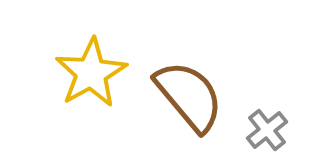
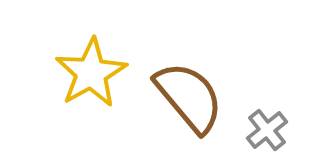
brown semicircle: moved 1 px down
